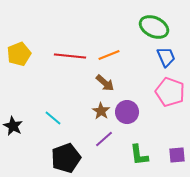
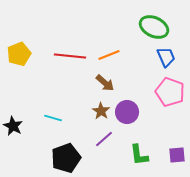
cyan line: rotated 24 degrees counterclockwise
